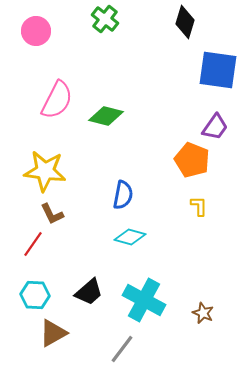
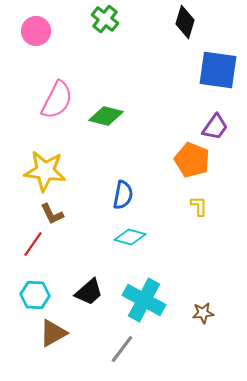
brown star: rotated 30 degrees counterclockwise
